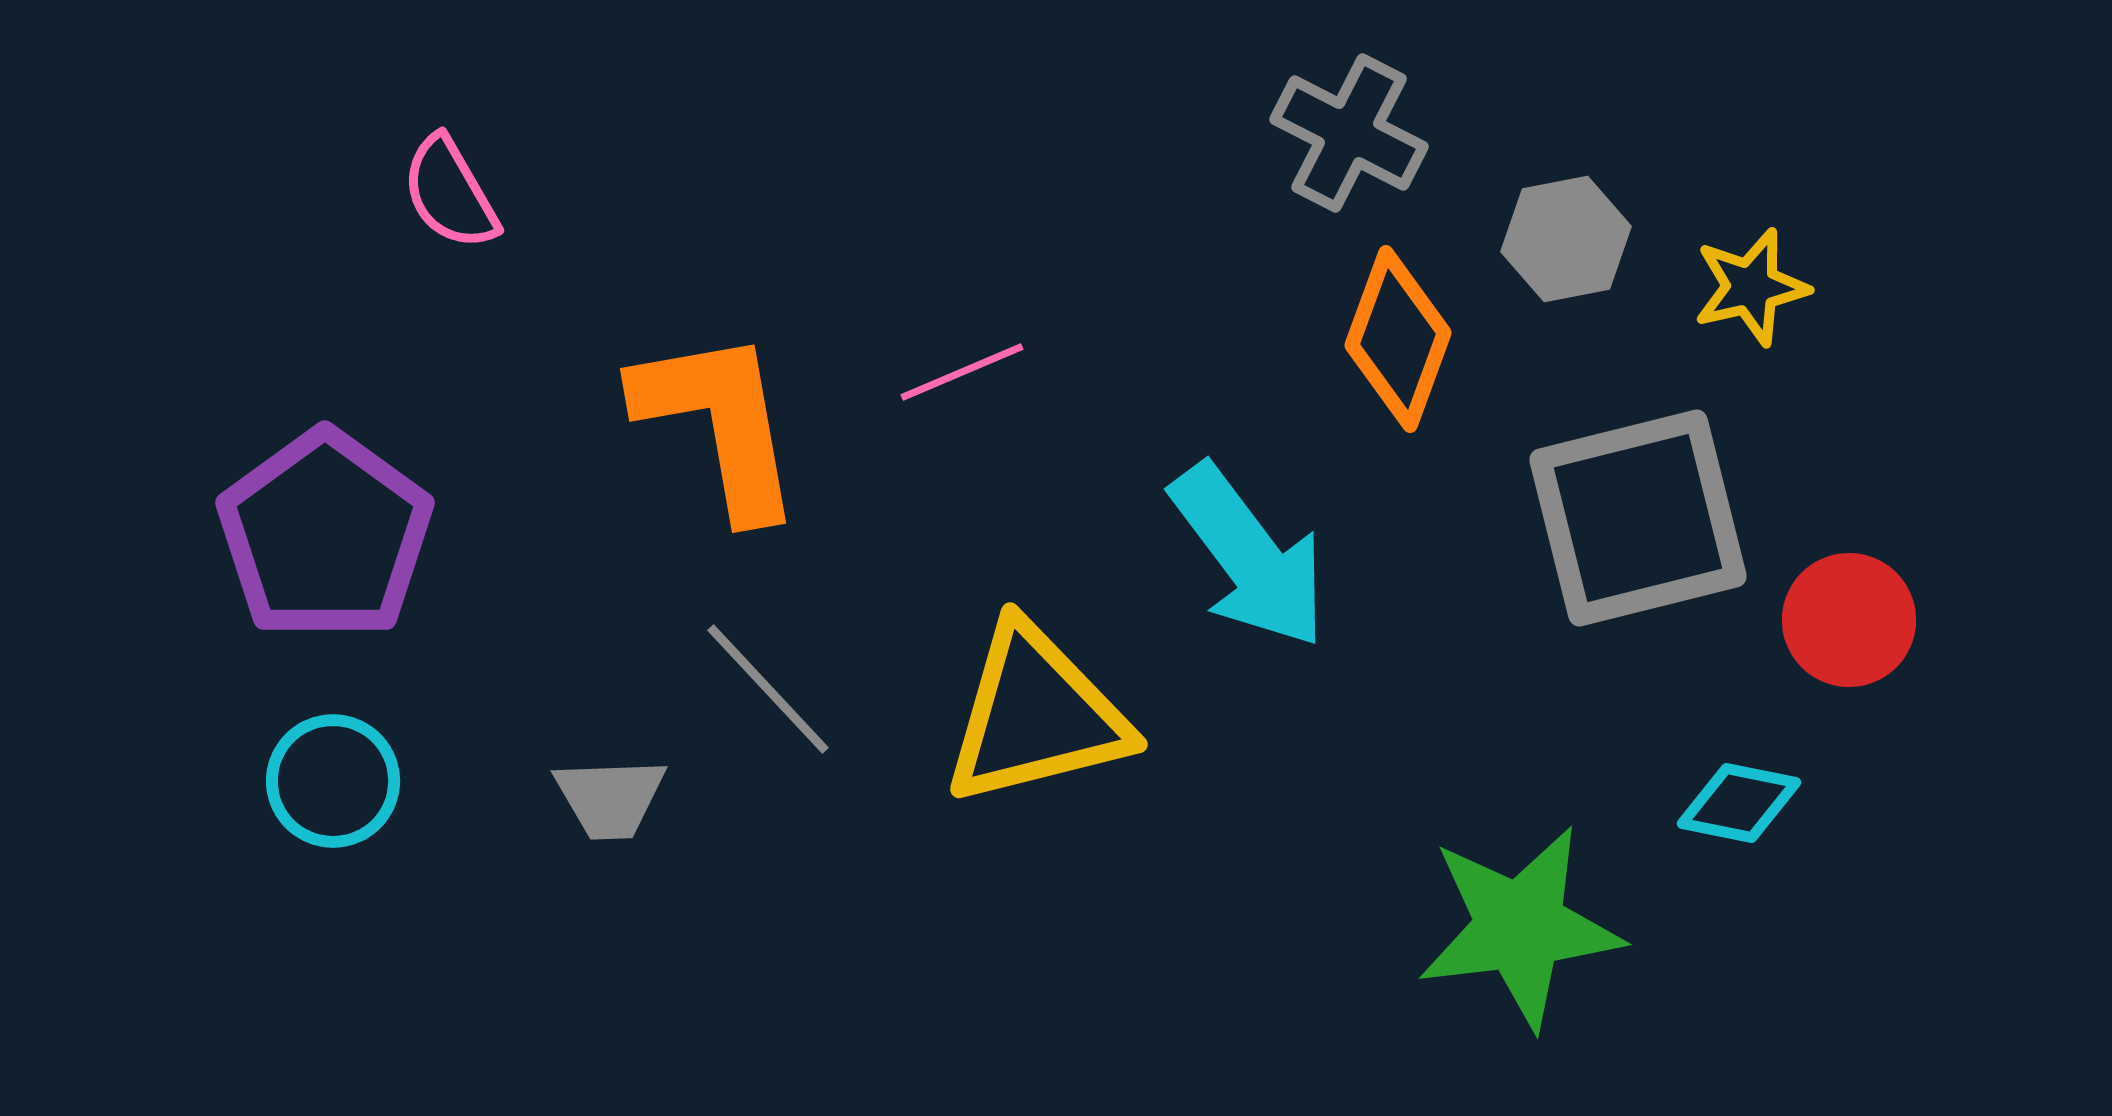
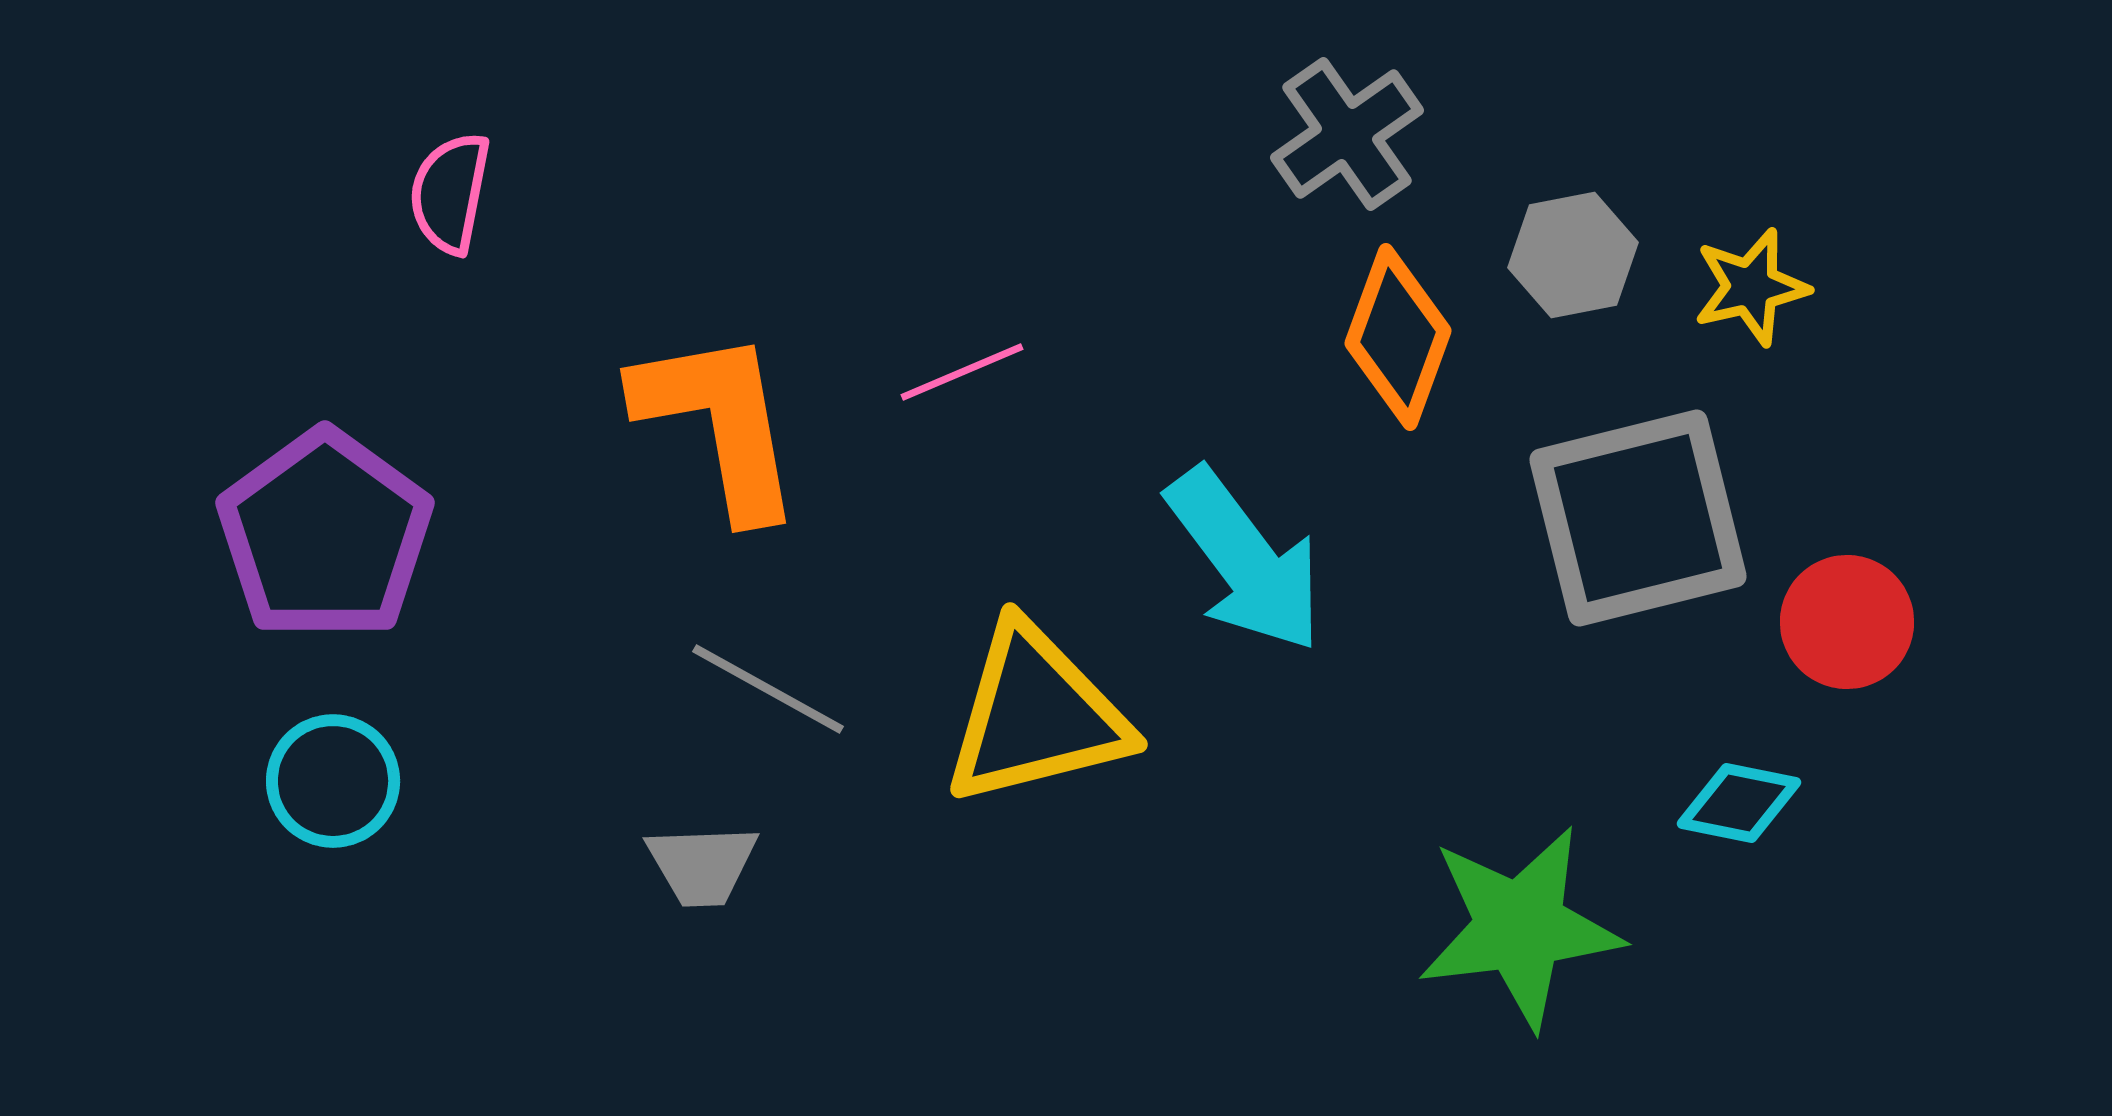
gray cross: moved 2 px left, 1 px down; rotated 28 degrees clockwise
pink semicircle: rotated 41 degrees clockwise
gray hexagon: moved 7 px right, 16 px down
orange diamond: moved 2 px up
cyan arrow: moved 4 px left, 4 px down
red circle: moved 2 px left, 2 px down
gray line: rotated 18 degrees counterclockwise
gray trapezoid: moved 92 px right, 67 px down
